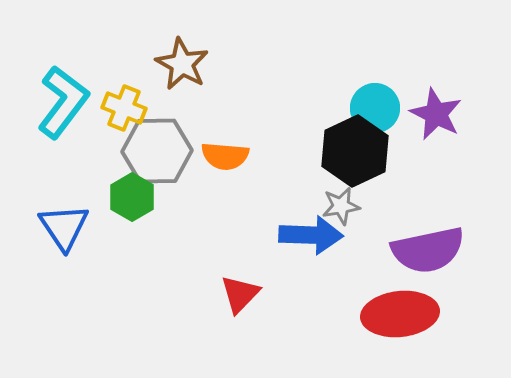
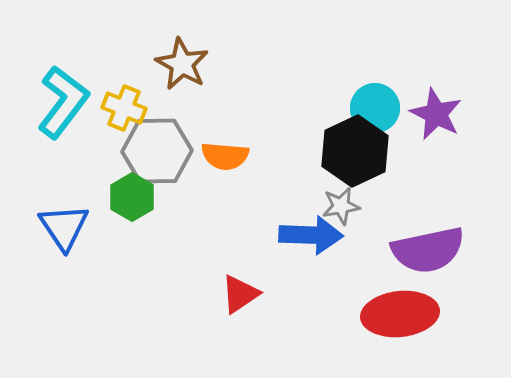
red triangle: rotated 12 degrees clockwise
